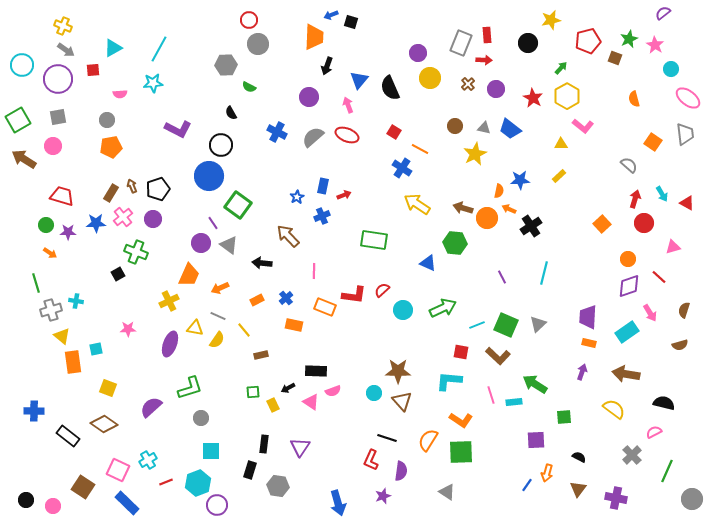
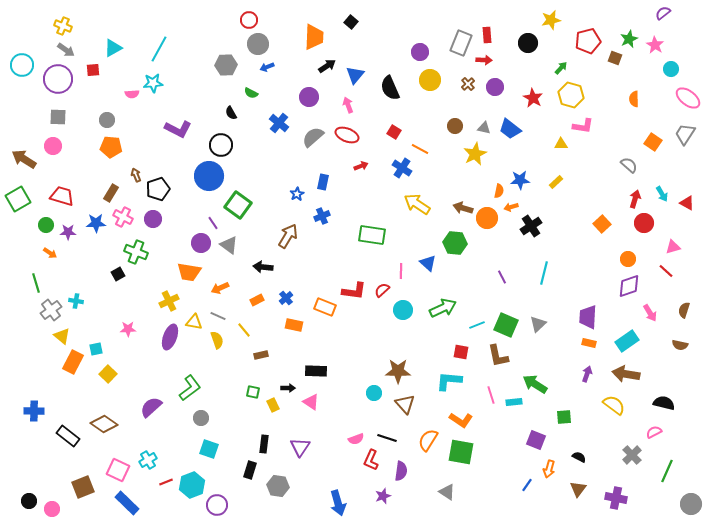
blue arrow at (331, 15): moved 64 px left, 52 px down
black square at (351, 22): rotated 24 degrees clockwise
purple circle at (418, 53): moved 2 px right, 1 px up
black arrow at (327, 66): rotated 144 degrees counterclockwise
yellow circle at (430, 78): moved 2 px down
blue triangle at (359, 80): moved 4 px left, 5 px up
green semicircle at (249, 87): moved 2 px right, 6 px down
purple circle at (496, 89): moved 1 px left, 2 px up
pink semicircle at (120, 94): moved 12 px right
yellow hexagon at (567, 96): moved 4 px right, 1 px up; rotated 15 degrees counterclockwise
orange semicircle at (634, 99): rotated 14 degrees clockwise
gray square at (58, 117): rotated 12 degrees clockwise
green square at (18, 120): moved 79 px down
pink L-shape at (583, 126): rotated 30 degrees counterclockwise
blue cross at (277, 132): moved 2 px right, 9 px up; rotated 12 degrees clockwise
gray trapezoid at (685, 134): rotated 140 degrees counterclockwise
orange pentagon at (111, 147): rotated 15 degrees clockwise
yellow rectangle at (559, 176): moved 3 px left, 6 px down
brown arrow at (132, 186): moved 4 px right, 11 px up
blue rectangle at (323, 186): moved 4 px up
red arrow at (344, 195): moved 17 px right, 29 px up
blue star at (297, 197): moved 3 px up
orange arrow at (509, 209): moved 2 px right, 2 px up; rotated 40 degrees counterclockwise
pink cross at (123, 217): rotated 24 degrees counterclockwise
brown arrow at (288, 236): rotated 75 degrees clockwise
green rectangle at (374, 240): moved 2 px left, 5 px up
black arrow at (262, 263): moved 1 px right, 4 px down
blue triangle at (428, 263): rotated 18 degrees clockwise
pink line at (314, 271): moved 87 px right
orange trapezoid at (189, 275): moved 3 px up; rotated 75 degrees clockwise
red line at (659, 277): moved 7 px right, 6 px up
red L-shape at (354, 295): moved 4 px up
gray cross at (51, 310): rotated 20 degrees counterclockwise
yellow triangle at (195, 328): moved 1 px left, 6 px up
cyan rectangle at (627, 332): moved 9 px down
yellow semicircle at (217, 340): rotated 54 degrees counterclockwise
purple ellipse at (170, 344): moved 7 px up
brown semicircle at (680, 345): rotated 28 degrees clockwise
brown L-shape at (498, 356): rotated 35 degrees clockwise
orange rectangle at (73, 362): rotated 35 degrees clockwise
purple arrow at (582, 372): moved 5 px right, 2 px down
yellow square at (108, 388): moved 14 px up; rotated 24 degrees clockwise
green L-shape at (190, 388): rotated 20 degrees counterclockwise
black arrow at (288, 388): rotated 152 degrees counterclockwise
pink semicircle at (333, 391): moved 23 px right, 48 px down
green square at (253, 392): rotated 16 degrees clockwise
brown triangle at (402, 401): moved 3 px right, 3 px down
yellow semicircle at (614, 409): moved 4 px up
purple square at (536, 440): rotated 24 degrees clockwise
cyan square at (211, 451): moved 2 px left, 2 px up; rotated 18 degrees clockwise
green square at (461, 452): rotated 12 degrees clockwise
orange arrow at (547, 473): moved 2 px right, 4 px up
cyan hexagon at (198, 483): moved 6 px left, 2 px down
brown square at (83, 487): rotated 35 degrees clockwise
gray circle at (692, 499): moved 1 px left, 5 px down
black circle at (26, 500): moved 3 px right, 1 px down
pink circle at (53, 506): moved 1 px left, 3 px down
